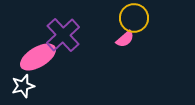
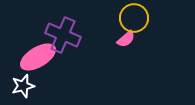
purple cross: rotated 24 degrees counterclockwise
pink semicircle: moved 1 px right
